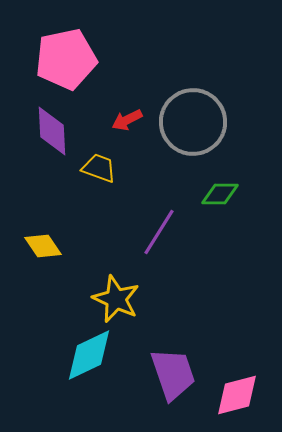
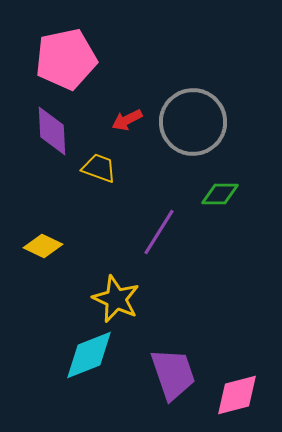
yellow diamond: rotated 30 degrees counterclockwise
cyan diamond: rotated 4 degrees clockwise
